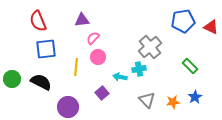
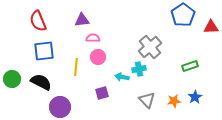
blue pentagon: moved 6 px up; rotated 25 degrees counterclockwise
red triangle: rotated 28 degrees counterclockwise
pink semicircle: rotated 48 degrees clockwise
blue square: moved 2 px left, 2 px down
green rectangle: rotated 63 degrees counterclockwise
cyan arrow: moved 2 px right
purple square: rotated 24 degrees clockwise
orange star: moved 1 px right, 1 px up
purple circle: moved 8 px left
